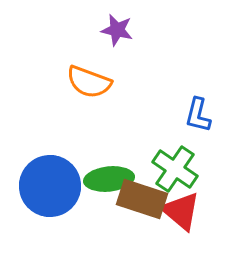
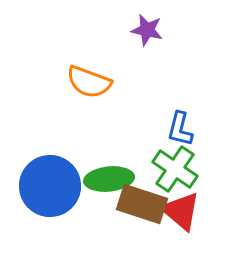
purple star: moved 30 px right
blue L-shape: moved 18 px left, 14 px down
brown rectangle: moved 5 px down
